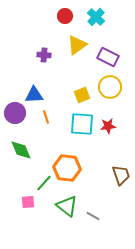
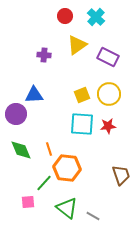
yellow circle: moved 1 px left, 7 px down
purple circle: moved 1 px right, 1 px down
orange line: moved 3 px right, 32 px down
green triangle: moved 2 px down
